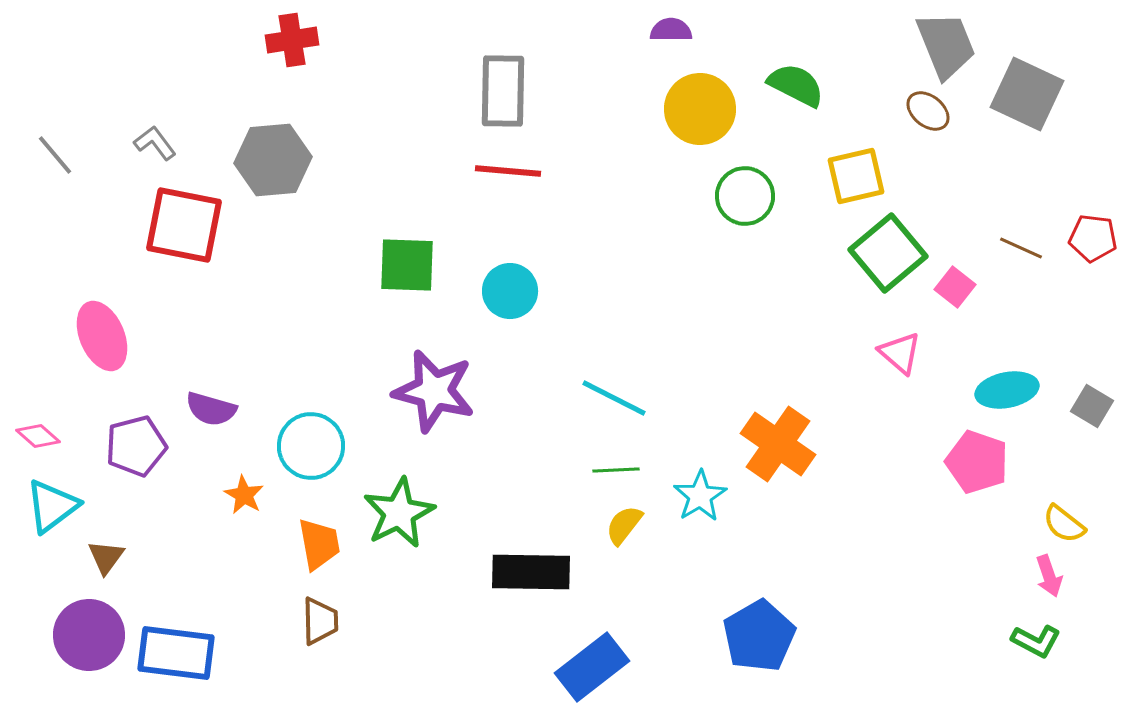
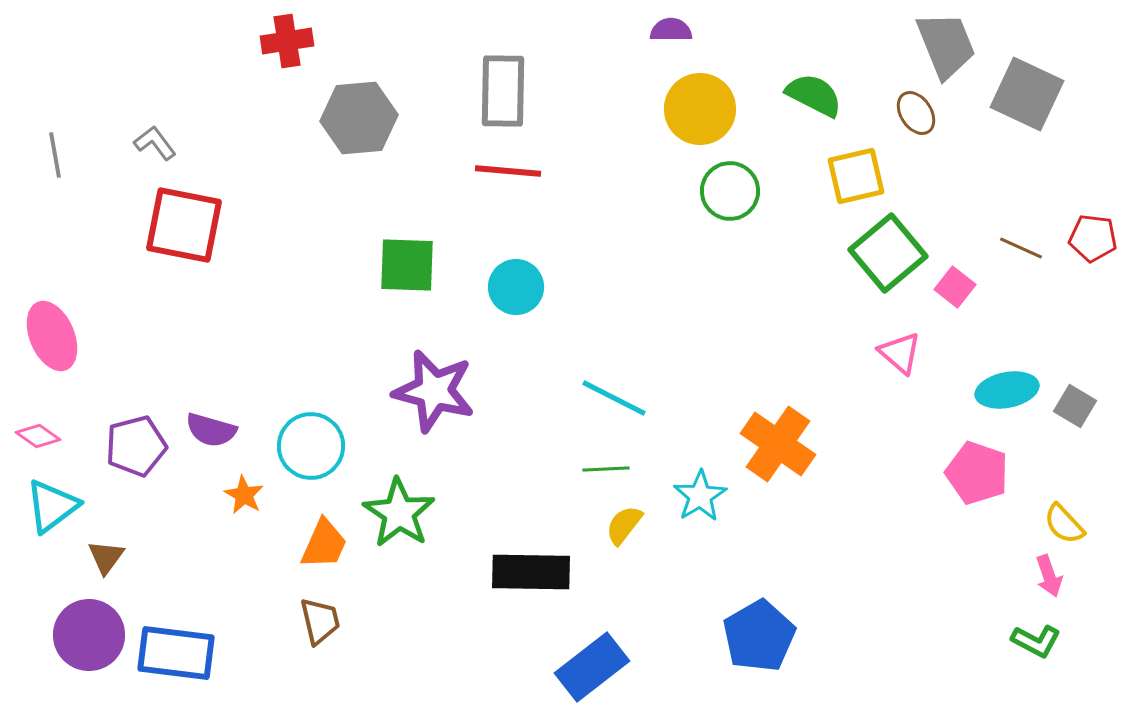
red cross at (292, 40): moved 5 px left, 1 px down
green semicircle at (796, 85): moved 18 px right, 10 px down
brown ellipse at (928, 111): moved 12 px left, 2 px down; rotated 18 degrees clockwise
gray line at (55, 155): rotated 30 degrees clockwise
gray hexagon at (273, 160): moved 86 px right, 42 px up
green circle at (745, 196): moved 15 px left, 5 px up
cyan circle at (510, 291): moved 6 px right, 4 px up
pink ellipse at (102, 336): moved 50 px left
gray square at (1092, 406): moved 17 px left
purple semicircle at (211, 409): moved 21 px down
pink diamond at (38, 436): rotated 6 degrees counterclockwise
pink pentagon at (977, 462): moved 11 px down
green line at (616, 470): moved 10 px left, 1 px up
green star at (399, 513): rotated 12 degrees counterclockwise
yellow semicircle at (1064, 524): rotated 9 degrees clockwise
orange trapezoid at (319, 544): moved 5 px right; rotated 34 degrees clockwise
brown trapezoid at (320, 621): rotated 12 degrees counterclockwise
